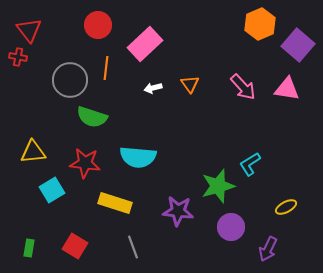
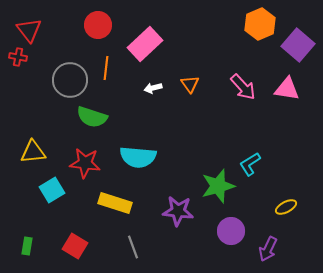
purple circle: moved 4 px down
green rectangle: moved 2 px left, 2 px up
